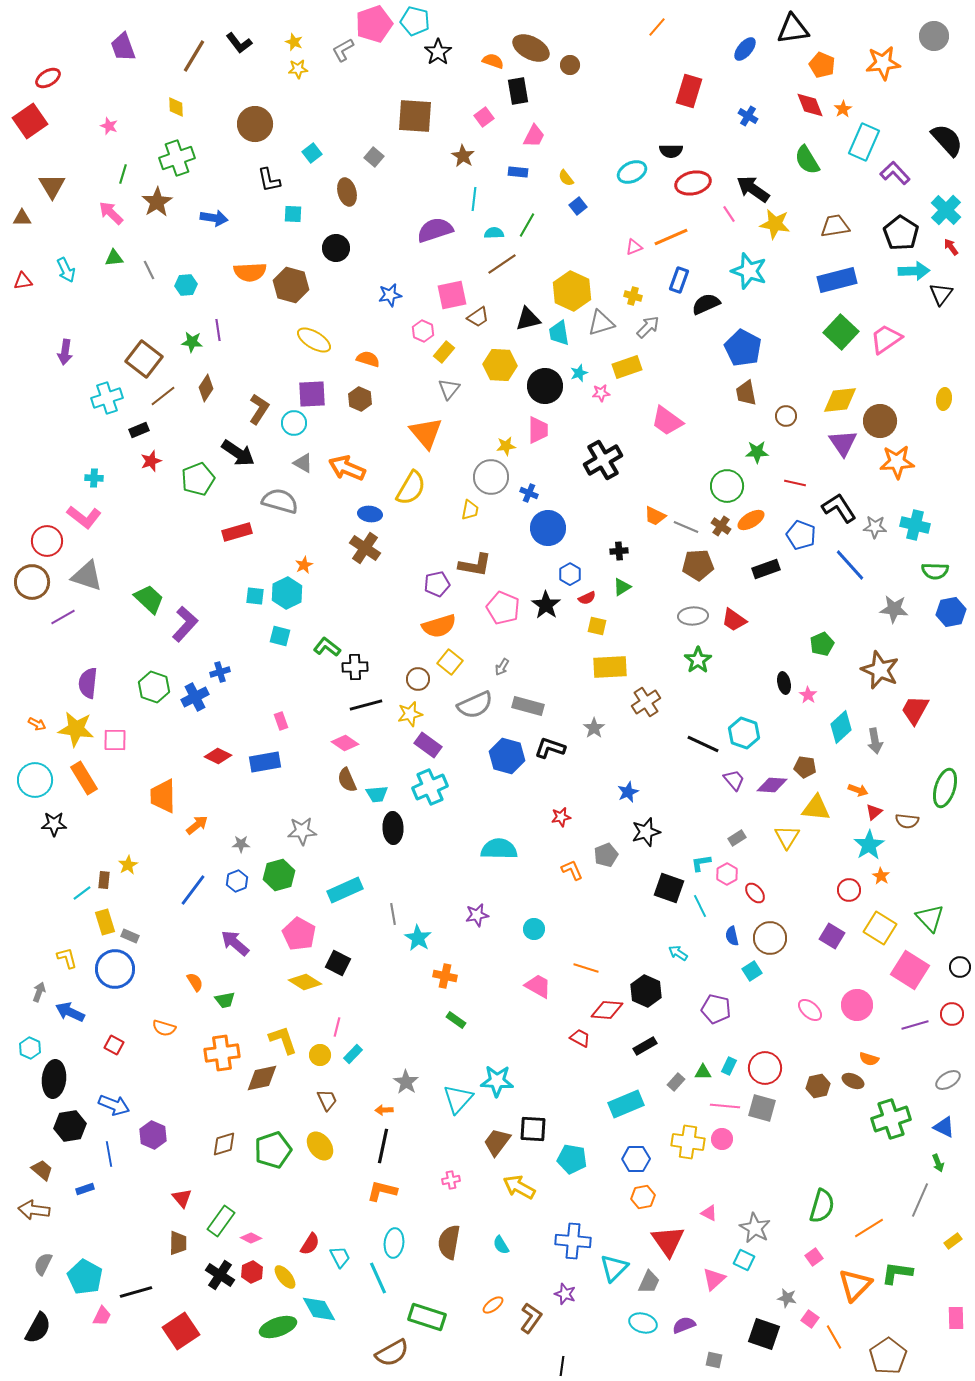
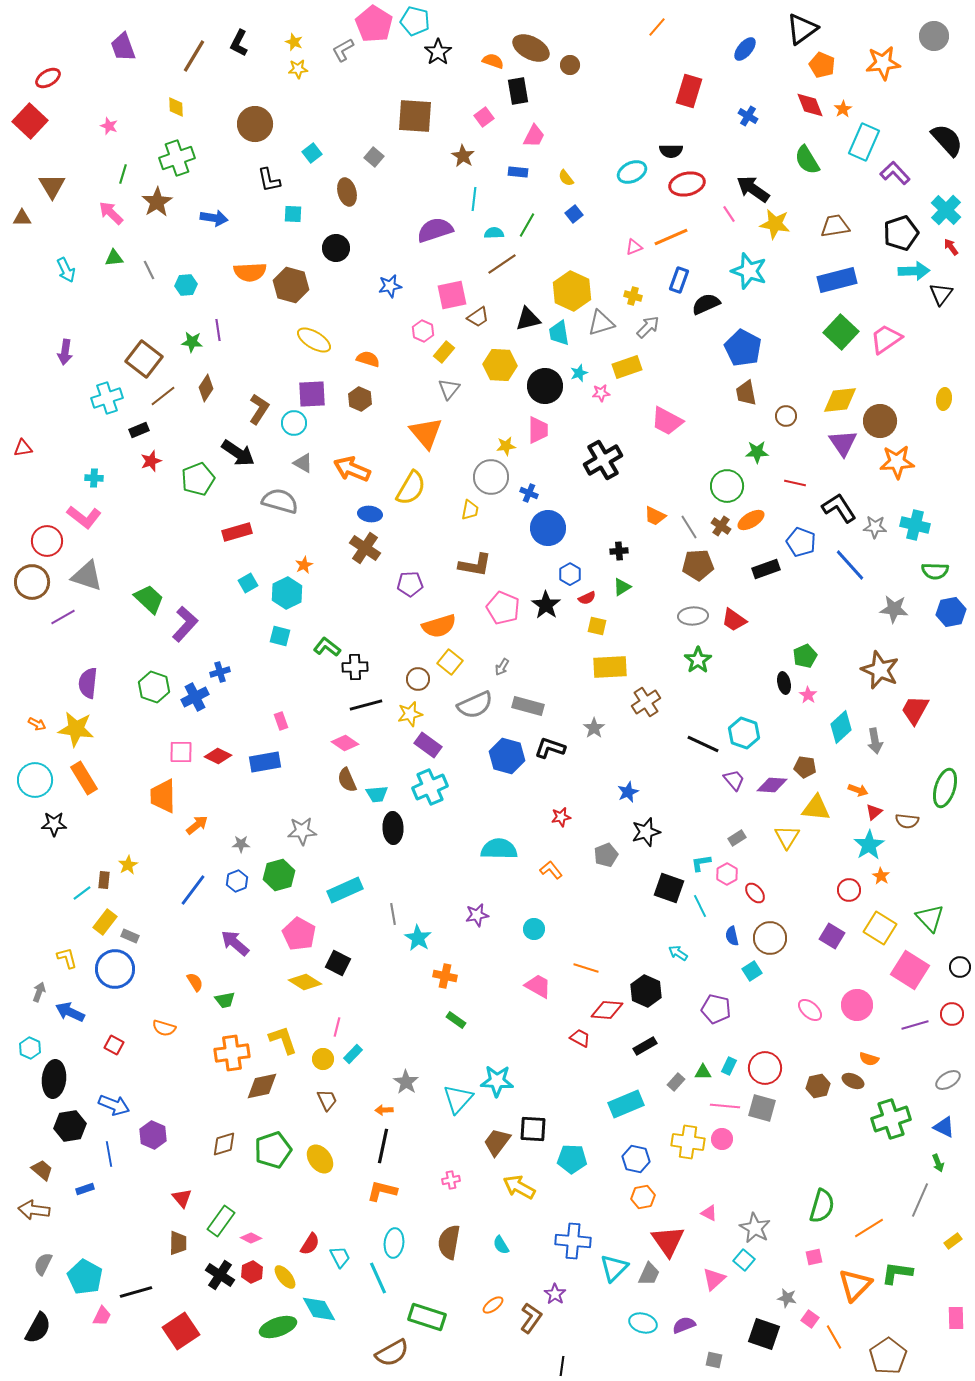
pink pentagon at (374, 24): rotated 21 degrees counterclockwise
black triangle at (793, 29): moved 9 px right; rotated 28 degrees counterclockwise
black L-shape at (239, 43): rotated 64 degrees clockwise
red square at (30, 121): rotated 12 degrees counterclockwise
red ellipse at (693, 183): moved 6 px left, 1 px down
blue square at (578, 206): moved 4 px left, 8 px down
black pentagon at (901, 233): rotated 20 degrees clockwise
red triangle at (23, 281): moved 167 px down
blue star at (390, 295): moved 9 px up
pink trapezoid at (667, 421): rotated 8 degrees counterclockwise
orange arrow at (347, 468): moved 5 px right, 1 px down
gray line at (686, 527): moved 3 px right; rotated 35 degrees clockwise
blue pentagon at (801, 535): moved 7 px down
purple pentagon at (437, 584): moved 27 px left; rotated 10 degrees clockwise
cyan square at (255, 596): moved 7 px left, 13 px up; rotated 36 degrees counterclockwise
green pentagon at (822, 644): moved 17 px left, 12 px down
pink square at (115, 740): moved 66 px right, 12 px down
orange L-shape at (572, 870): moved 21 px left; rotated 15 degrees counterclockwise
yellow rectangle at (105, 922): rotated 55 degrees clockwise
orange cross at (222, 1053): moved 10 px right
yellow circle at (320, 1055): moved 3 px right, 4 px down
brown diamond at (262, 1078): moved 8 px down
yellow ellipse at (320, 1146): moved 13 px down
cyan pentagon at (572, 1159): rotated 8 degrees counterclockwise
blue hexagon at (636, 1159): rotated 12 degrees clockwise
pink square at (814, 1257): rotated 24 degrees clockwise
cyan square at (744, 1260): rotated 15 degrees clockwise
gray trapezoid at (649, 1282): moved 8 px up
purple star at (565, 1294): moved 10 px left; rotated 15 degrees clockwise
